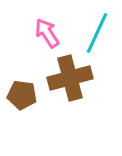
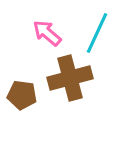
pink arrow: rotated 16 degrees counterclockwise
